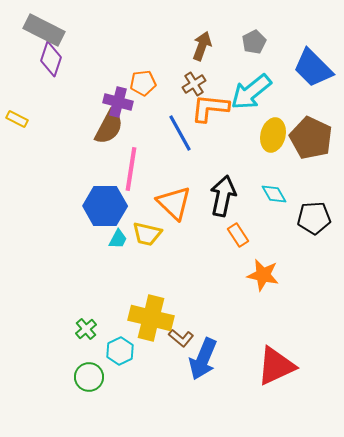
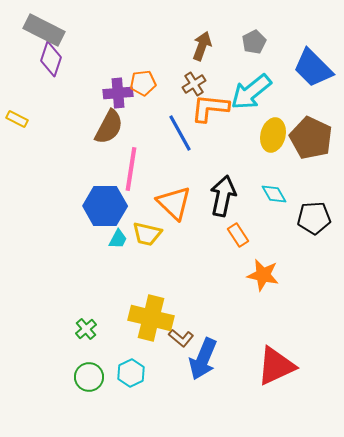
purple cross: moved 9 px up; rotated 20 degrees counterclockwise
cyan hexagon: moved 11 px right, 22 px down
